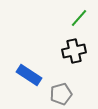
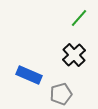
black cross: moved 4 px down; rotated 30 degrees counterclockwise
blue rectangle: rotated 10 degrees counterclockwise
